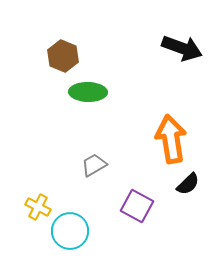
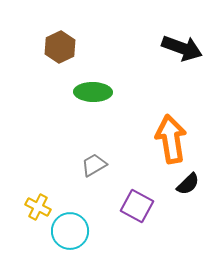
brown hexagon: moved 3 px left, 9 px up; rotated 12 degrees clockwise
green ellipse: moved 5 px right
